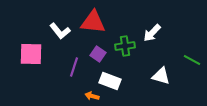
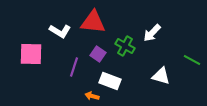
white L-shape: rotated 20 degrees counterclockwise
green cross: rotated 36 degrees clockwise
